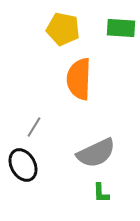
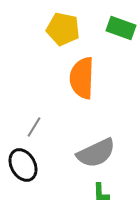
green rectangle: rotated 16 degrees clockwise
orange semicircle: moved 3 px right, 1 px up
